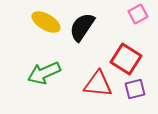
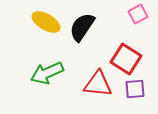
green arrow: moved 3 px right
purple square: rotated 10 degrees clockwise
